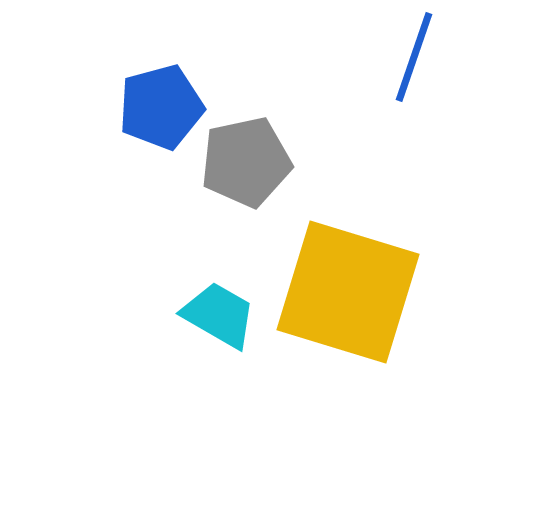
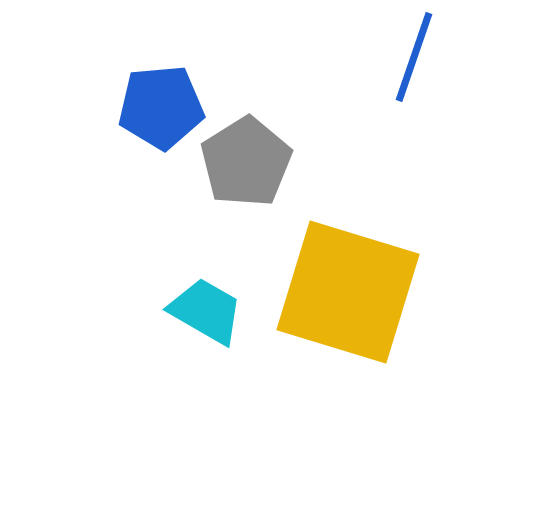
blue pentagon: rotated 10 degrees clockwise
gray pentagon: rotated 20 degrees counterclockwise
cyan trapezoid: moved 13 px left, 4 px up
